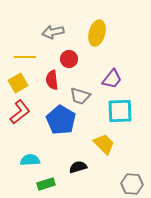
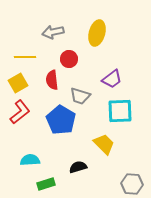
purple trapezoid: rotated 15 degrees clockwise
